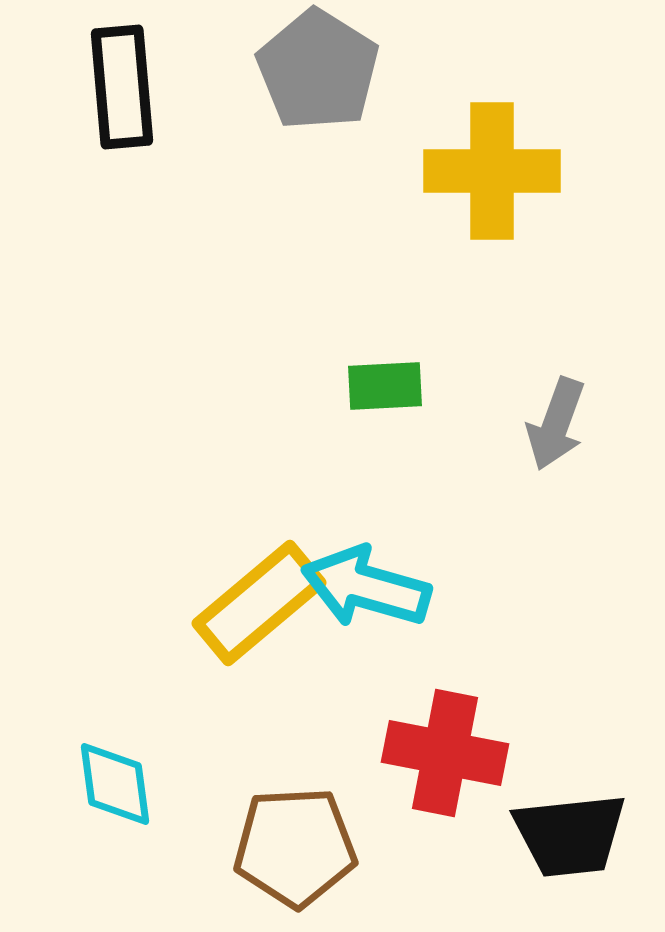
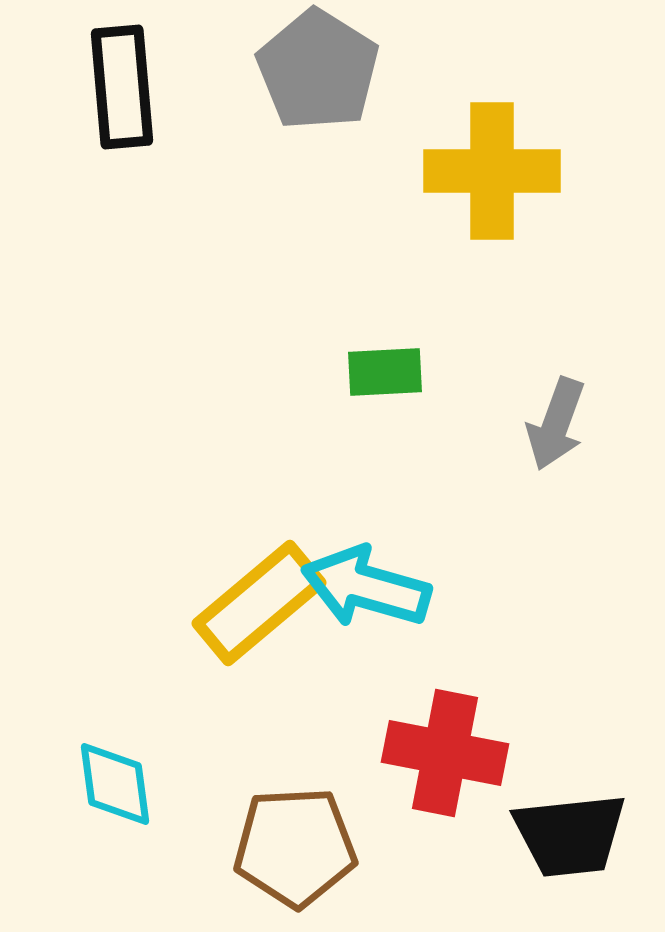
green rectangle: moved 14 px up
